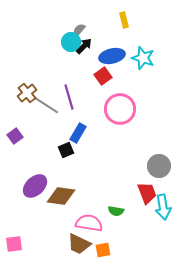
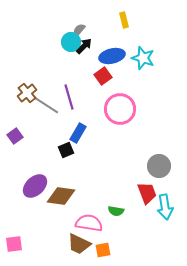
cyan arrow: moved 2 px right
